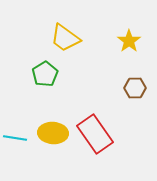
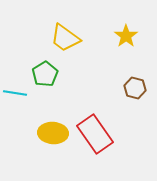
yellow star: moved 3 px left, 5 px up
brown hexagon: rotated 15 degrees clockwise
cyan line: moved 45 px up
